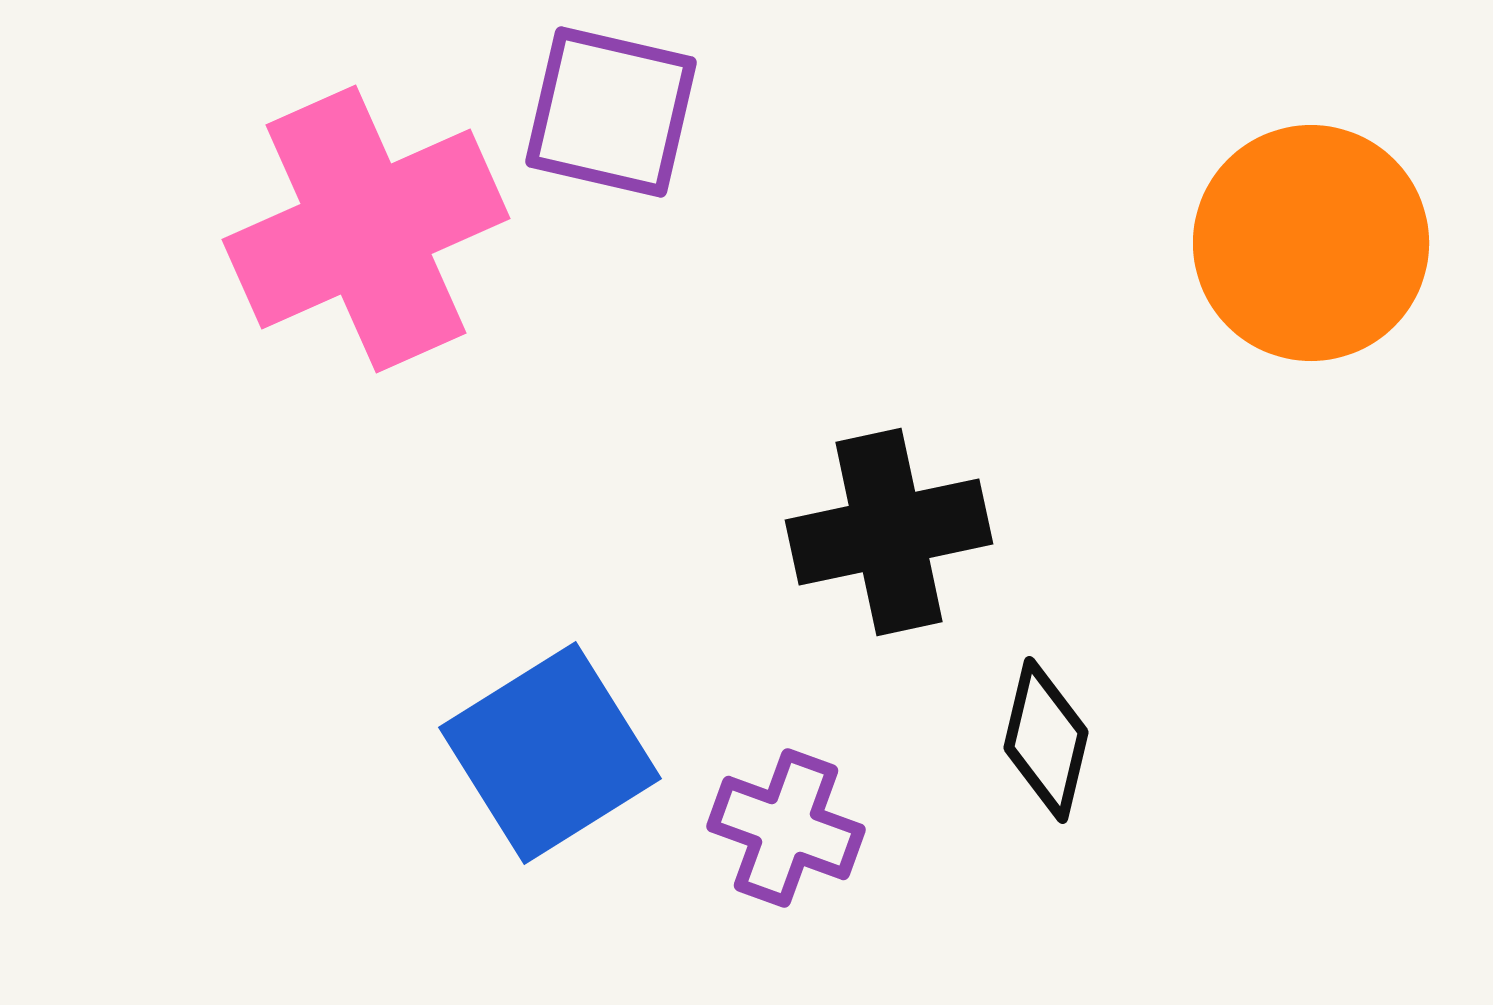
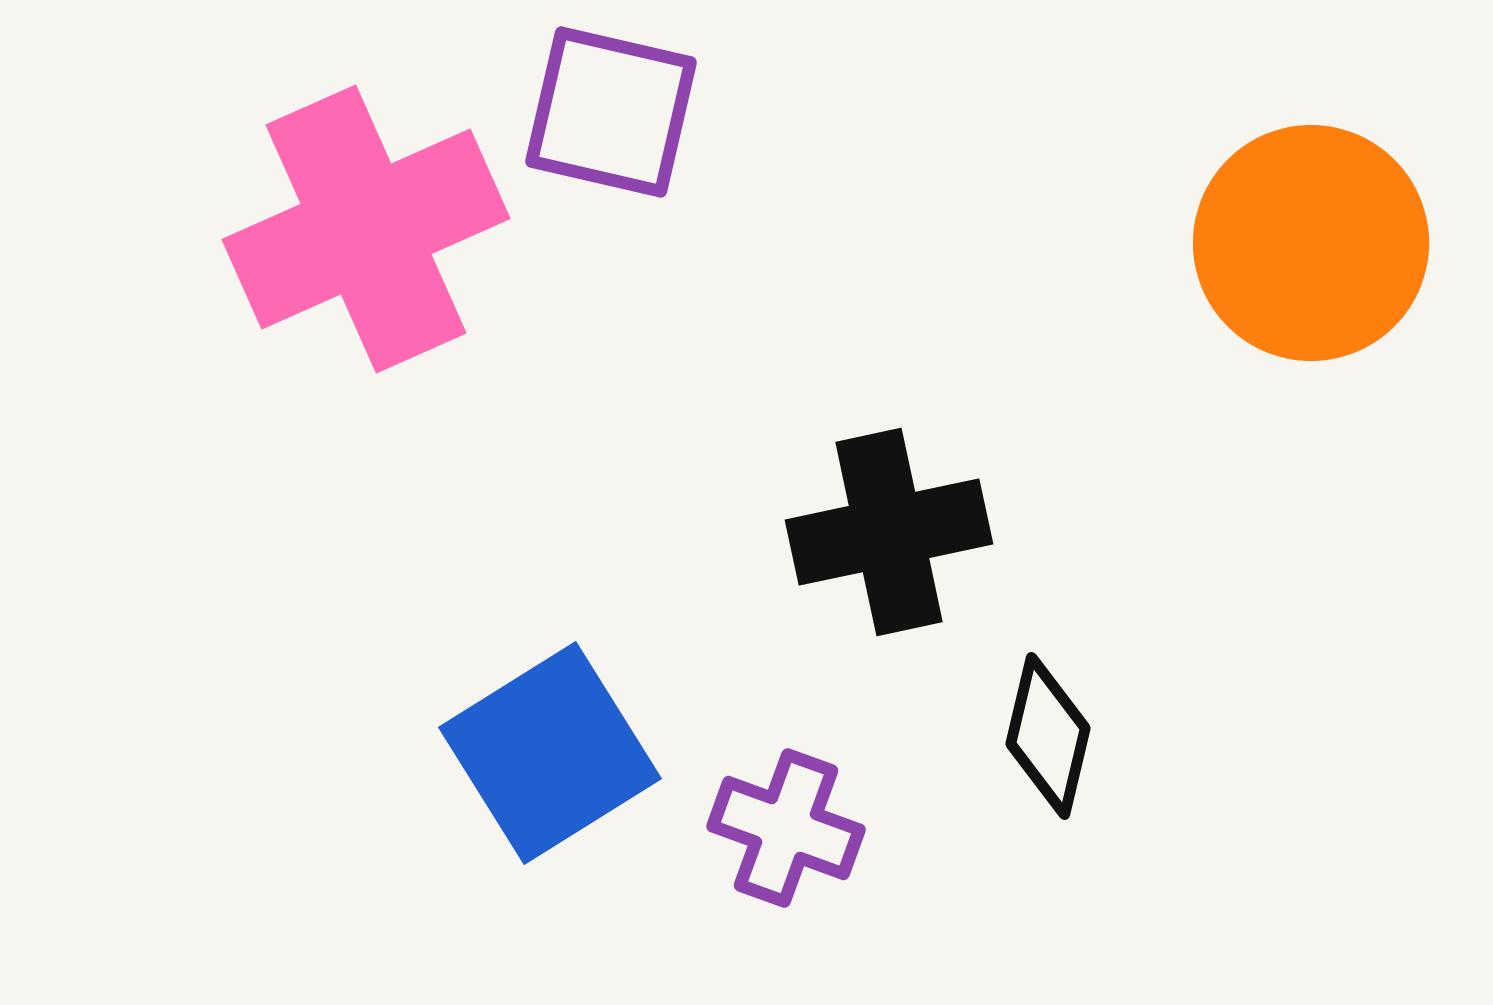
black diamond: moved 2 px right, 4 px up
